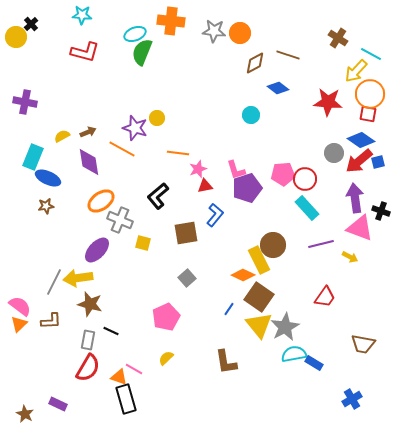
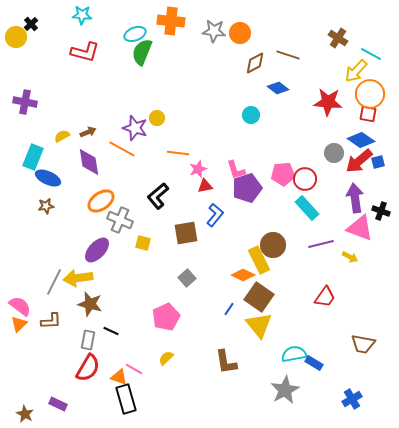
gray star at (285, 327): moved 63 px down
